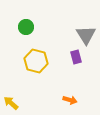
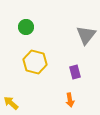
gray triangle: rotated 10 degrees clockwise
purple rectangle: moved 1 px left, 15 px down
yellow hexagon: moved 1 px left, 1 px down
orange arrow: rotated 64 degrees clockwise
